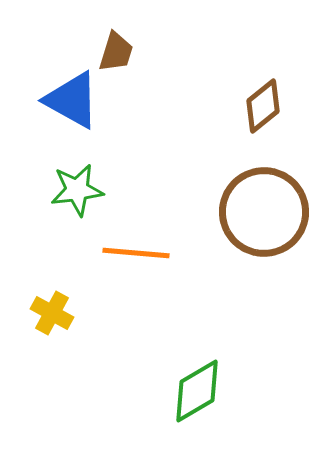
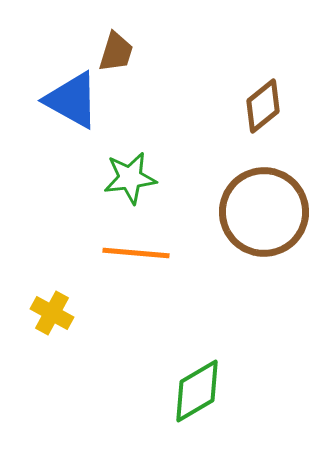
green star: moved 53 px right, 12 px up
